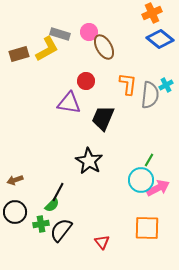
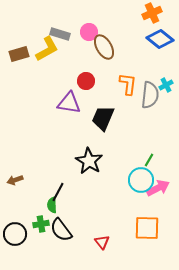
green semicircle: rotated 133 degrees clockwise
black circle: moved 22 px down
black semicircle: rotated 75 degrees counterclockwise
